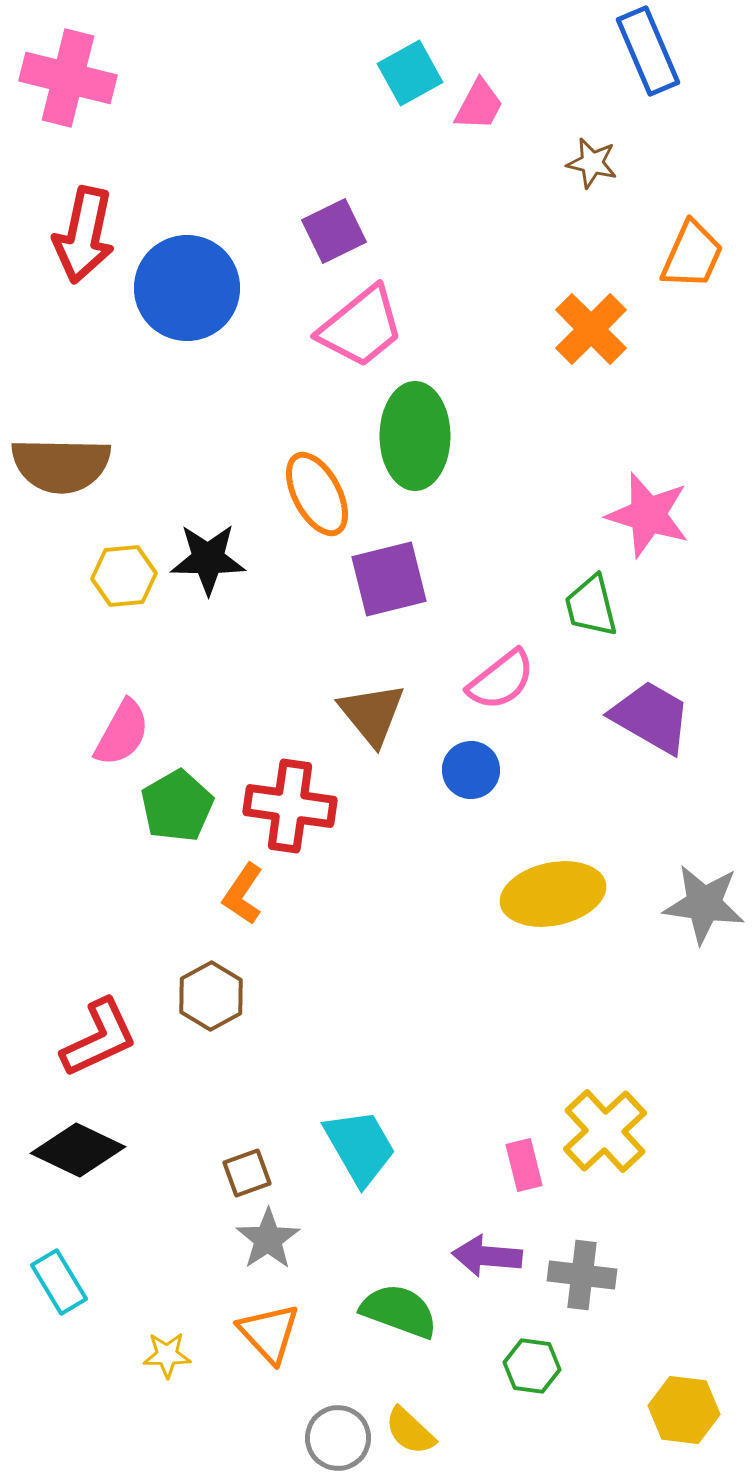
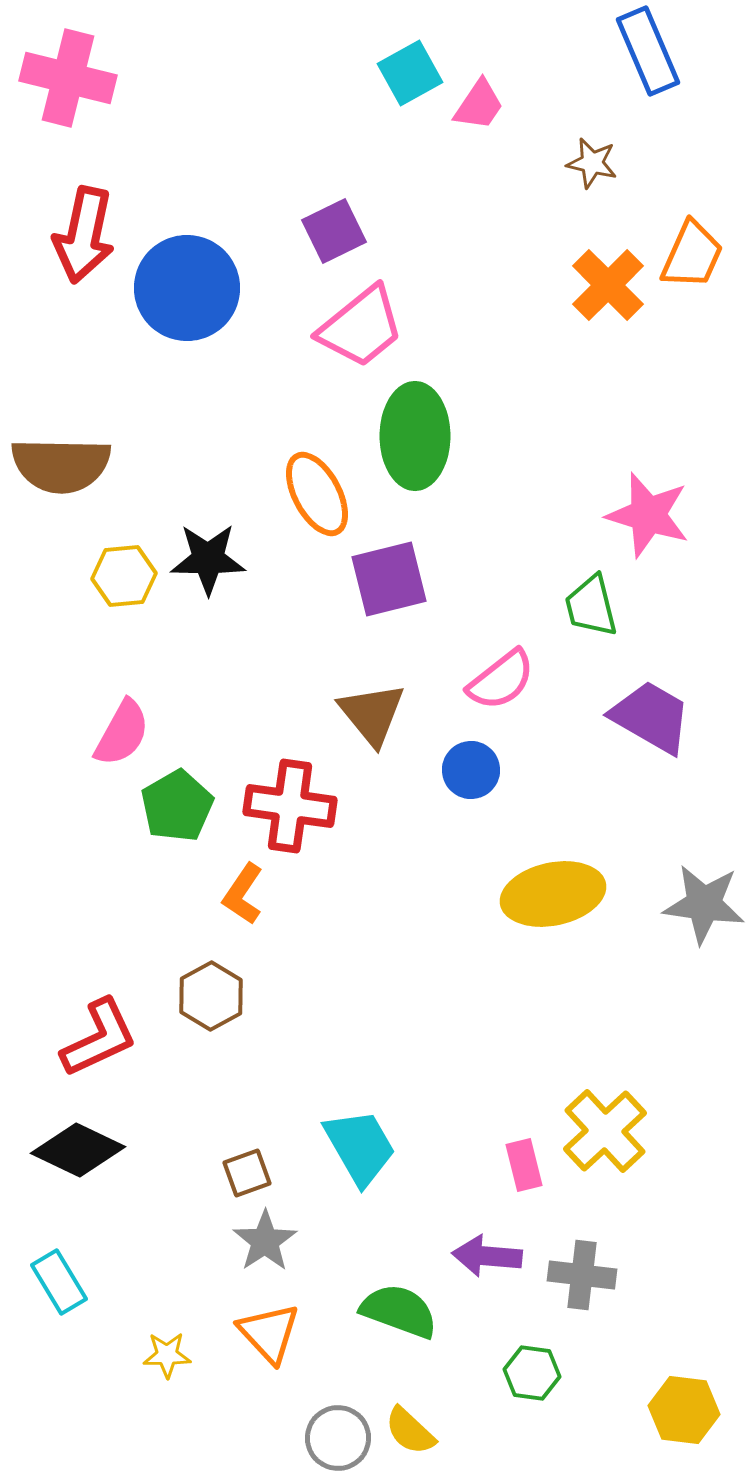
pink trapezoid at (479, 105): rotated 6 degrees clockwise
orange cross at (591, 329): moved 17 px right, 44 px up
gray star at (268, 1239): moved 3 px left, 2 px down
green hexagon at (532, 1366): moved 7 px down
